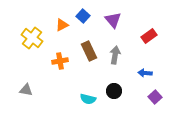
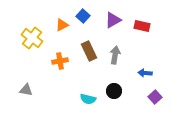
purple triangle: rotated 42 degrees clockwise
red rectangle: moved 7 px left, 10 px up; rotated 49 degrees clockwise
